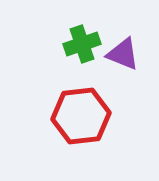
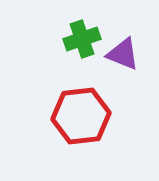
green cross: moved 5 px up
